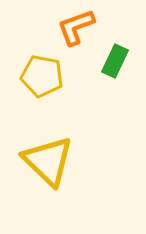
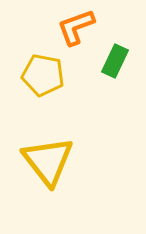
yellow pentagon: moved 1 px right, 1 px up
yellow triangle: rotated 8 degrees clockwise
